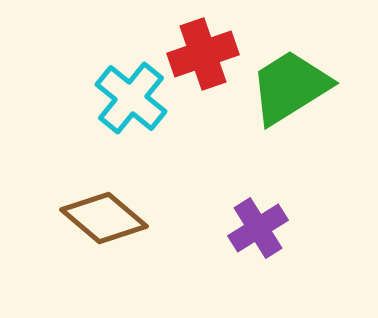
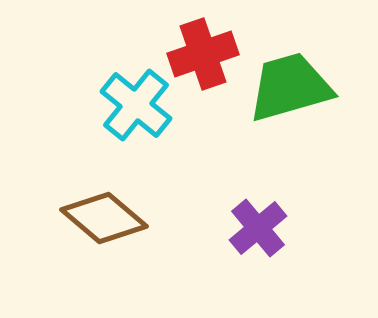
green trapezoid: rotated 16 degrees clockwise
cyan cross: moved 5 px right, 7 px down
purple cross: rotated 8 degrees counterclockwise
